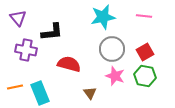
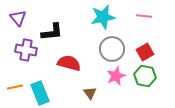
red semicircle: moved 1 px up
pink star: moved 1 px right; rotated 30 degrees clockwise
